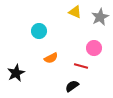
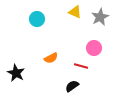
cyan circle: moved 2 px left, 12 px up
black star: rotated 18 degrees counterclockwise
